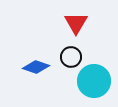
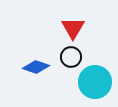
red triangle: moved 3 px left, 5 px down
cyan circle: moved 1 px right, 1 px down
